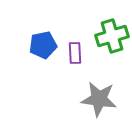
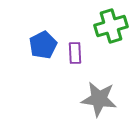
green cross: moved 1 px left, 10 px up
blue pentagon: rotated 16 degrees counterclockwise
